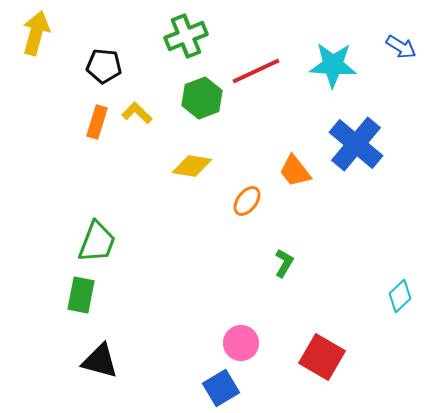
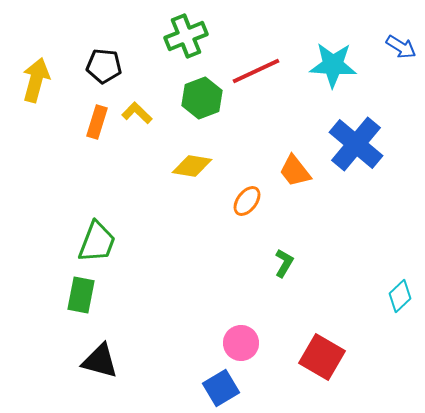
yellow arrow: moved 47 px down
